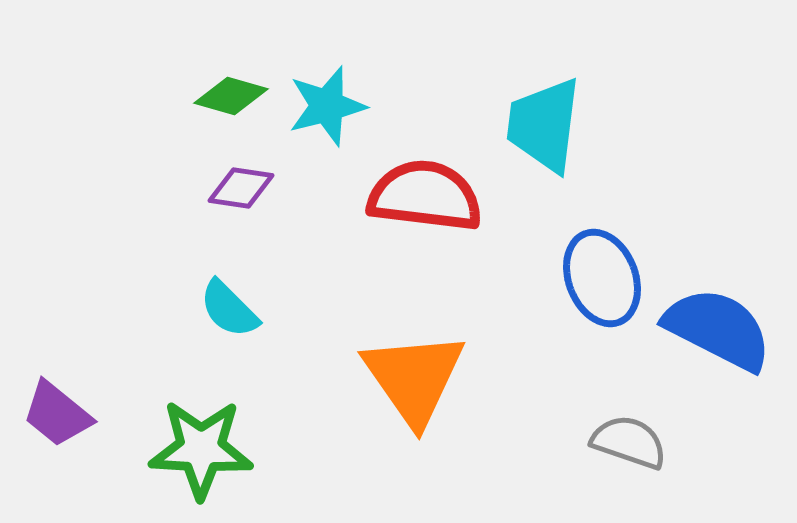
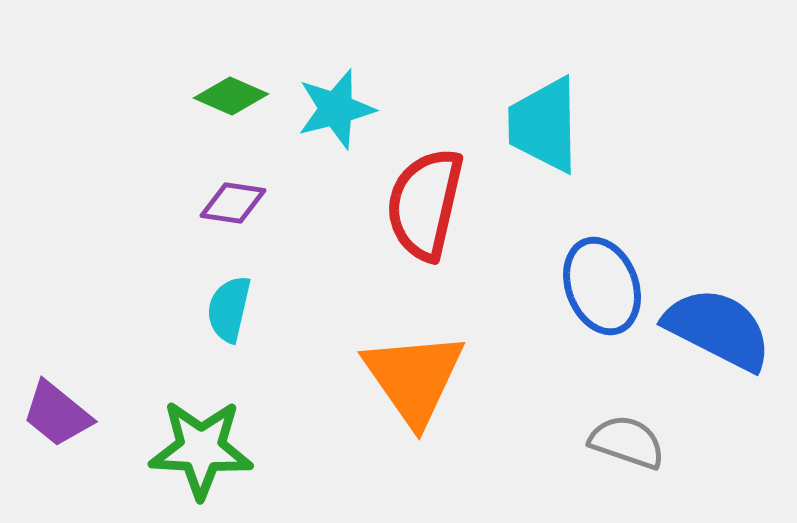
green diamond: rotated 8 degrees clockwise
cyan star: moved 9 px right, 3 px down
cyan trapezoid: rotated 8 degrees counterclockwise
purple diamond: moved 8 px left, 15 px down
red semicircle: moved 8 px down; rotated 84 degrees counterclockwise
blue ellipse: moved 8 px down
cyan semicircle: rotated 58 degrees clockwise
gray semicircle: moved 2 px left
